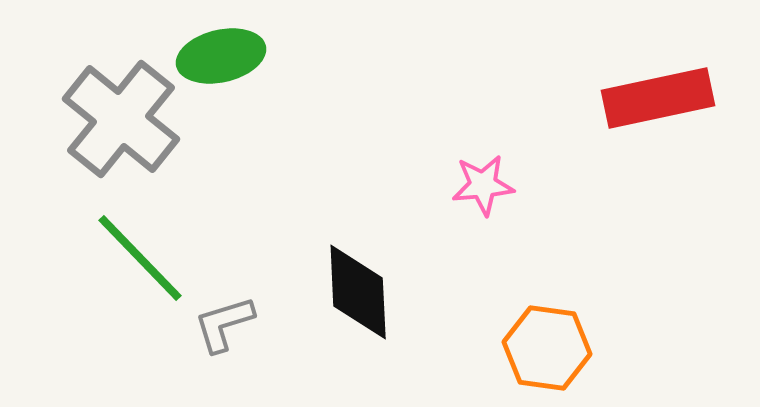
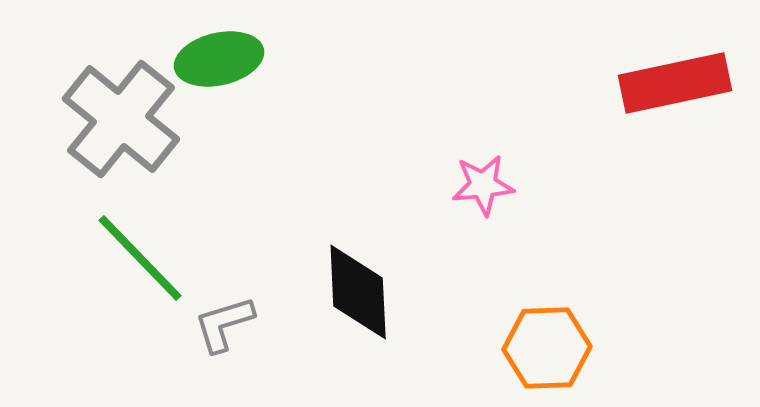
green ellipse: moved 2 px left, 3 px down
red rectangle: moved 17 px right, 15 px up
orange hexagon: rotated 10 degrees counterclockwise
